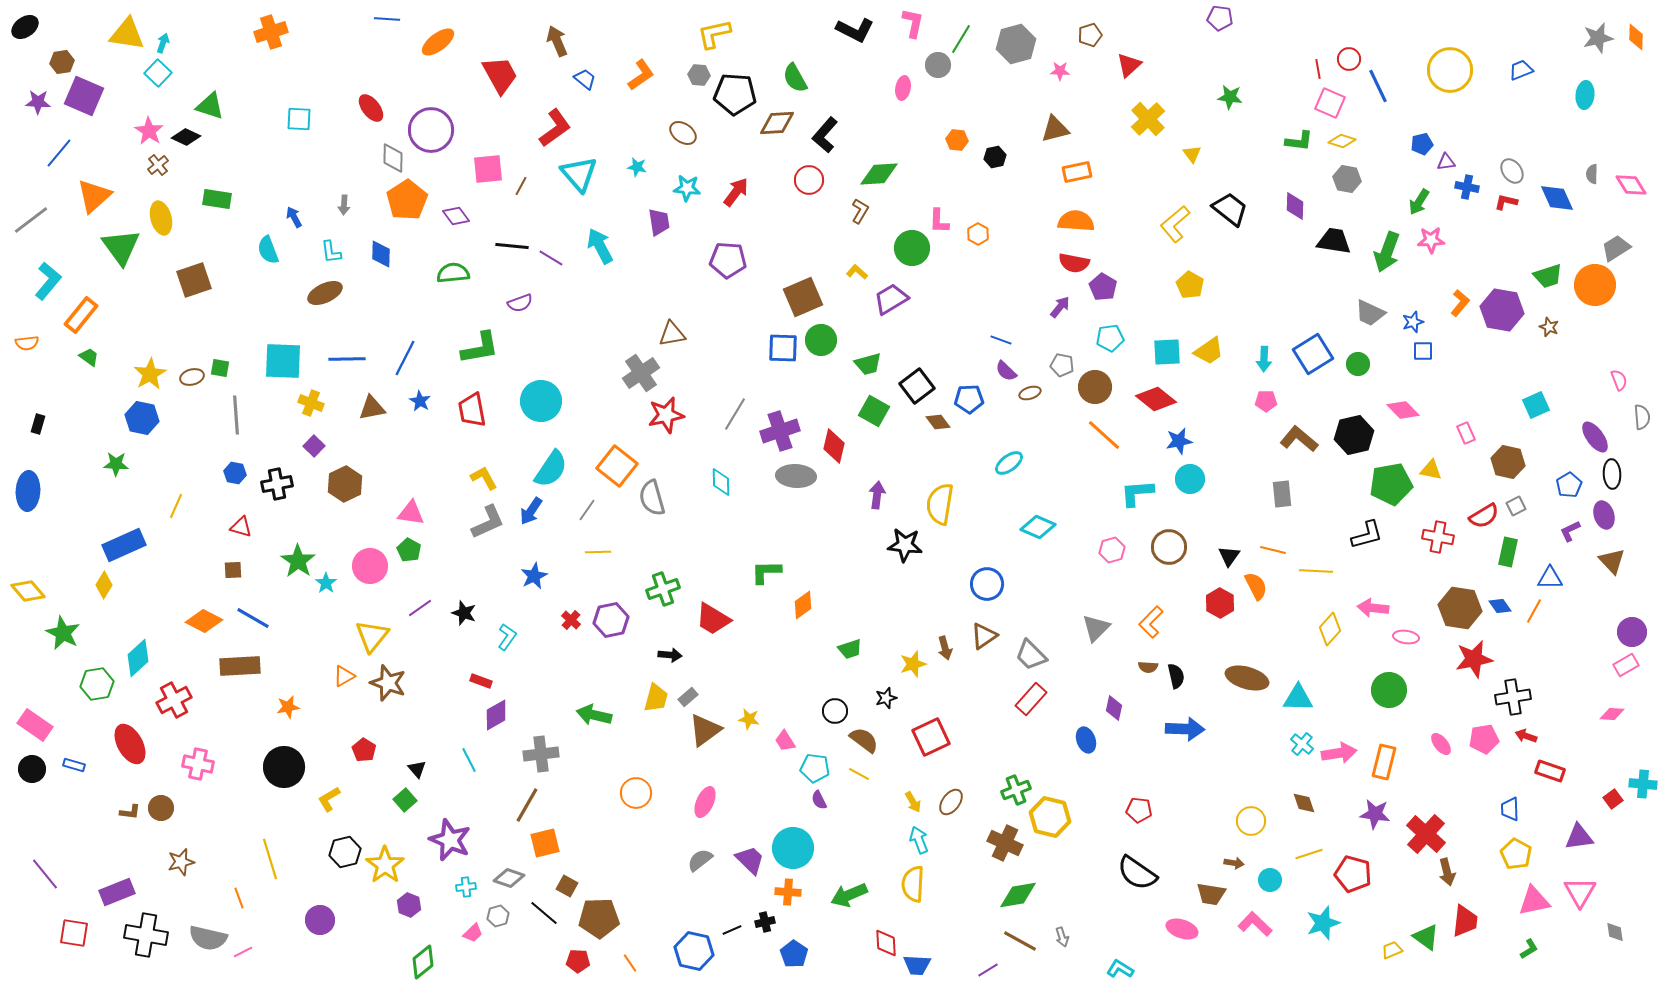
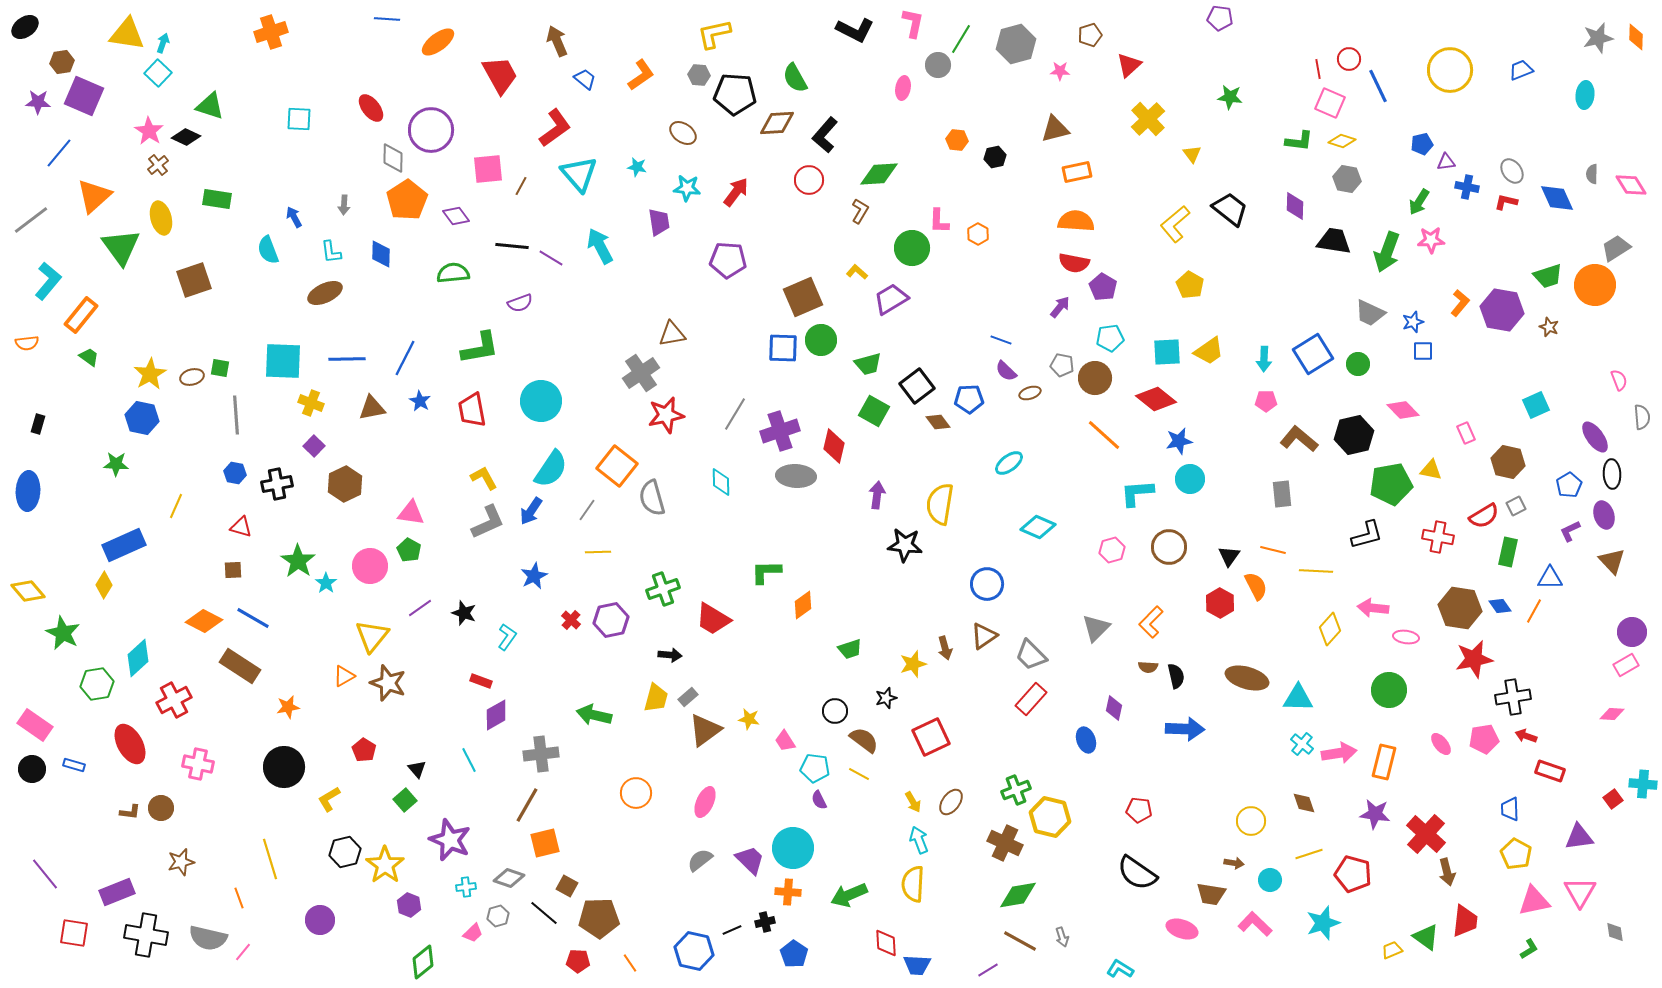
brown circle at (1095, 387): moved 9 px up
brown rectangle at (240, 666): rotated 36 degrees clockwise
pink line at (243, 952): rotated 24 degrees counterclockwise
